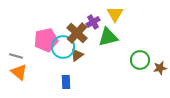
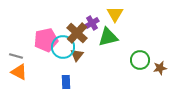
purple cross: moved 1 px left, 1 px down
brown triangle: rotated 16 degrees counterclockwise
orange triangle: rotated 12 degrees counterclockwise
